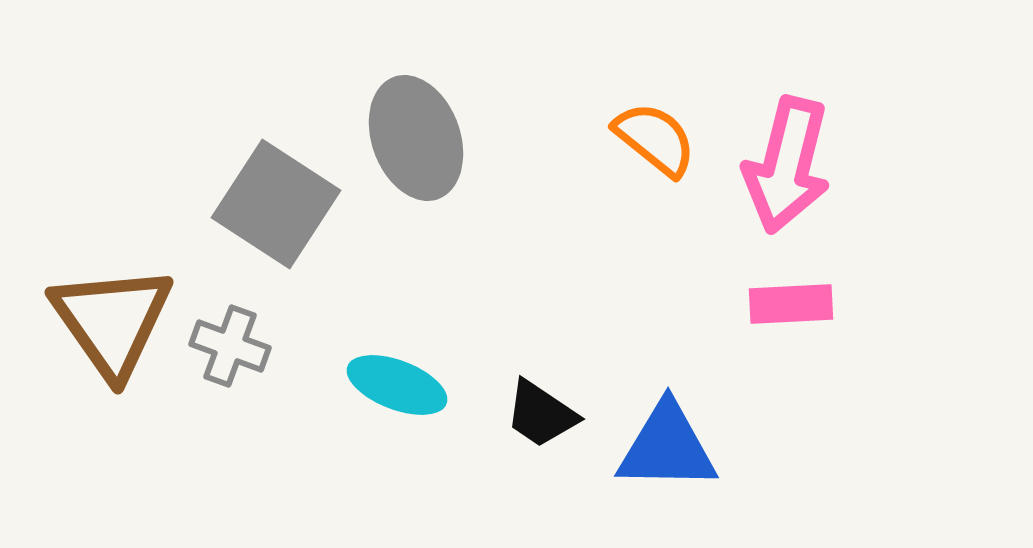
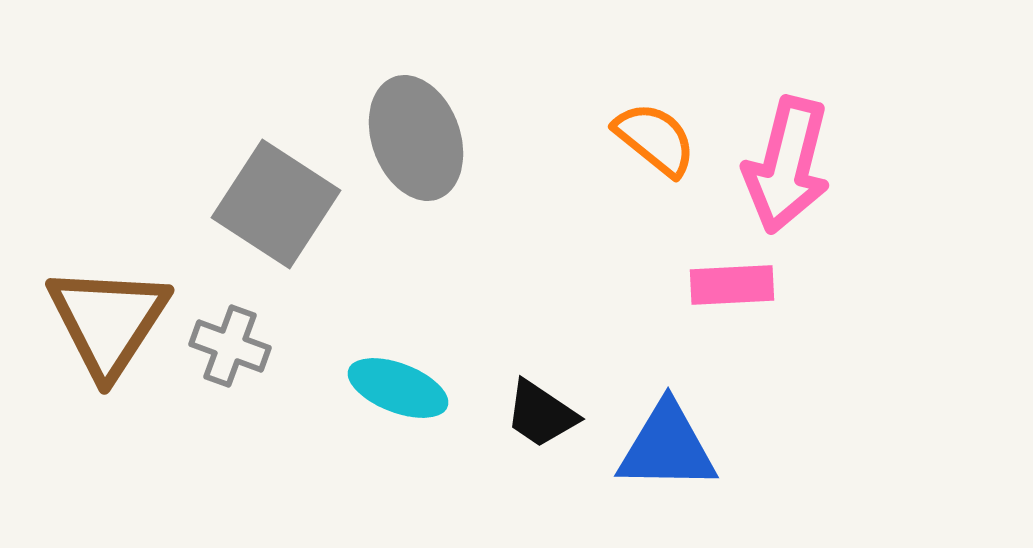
pink rectangle: moved 59 px left, 19 px up
brown triangle: moved 4 px left; rotated 8 degrees clockwise
cyan ellipse: moved 1 px right, 3 px down
